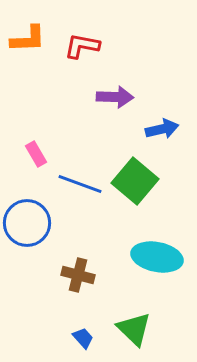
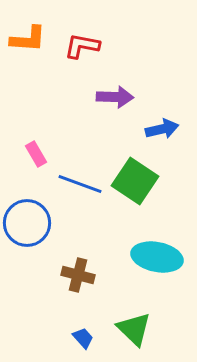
orange L-shape: rotated 6 degrees clockwise
green square: rotated 6 degrees counterclockwise
